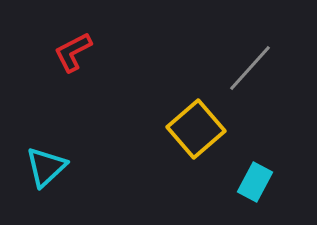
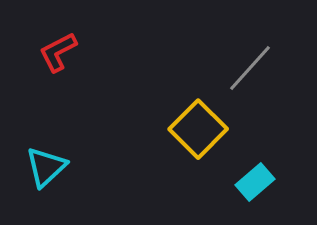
red L-shape: moved 15 px left
yellow square: moved 2 px right; rotated 4 degrees counterclockwise
cyan rectangle: rotated 21 degrees clockwise
